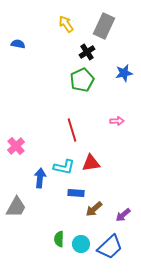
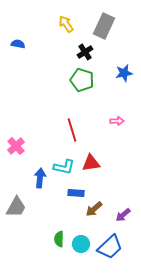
black cross: moved 2 px left
green pentagon: rotated 30 degrees counterclockwise
